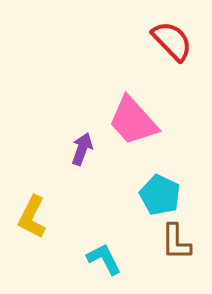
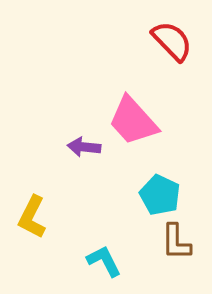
purple arrow: moved 2 px right, 2 px up; rotated 104 degrees counterclockwise
cyan L-shape: moved 2 px down
